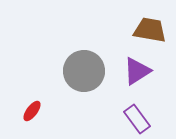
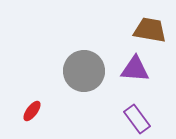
purple triangle: moved 2 px left, 2 px up; rotated 36 degrees clockwise
